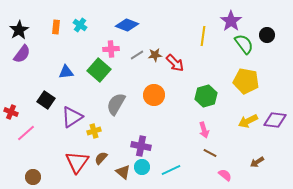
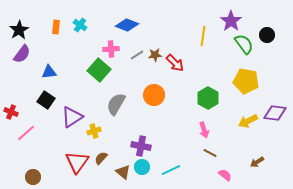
blue triangle: moved 17 px left
green hexagon: moved 2 px right, 2 px down; rotated 15 degrees counterclockwise
purple diamond: moved 7 px up
